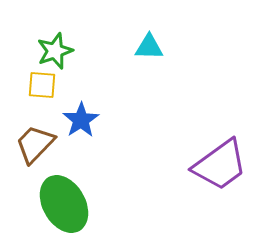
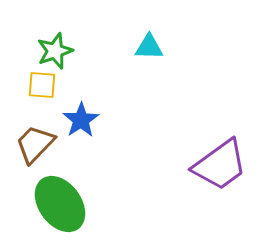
green ellipse: moved 4 px left; rotated 6 degrees counterclockwise
